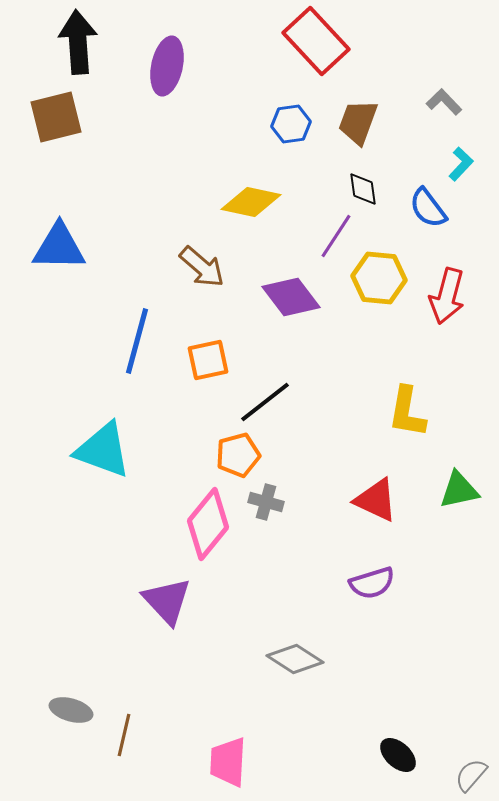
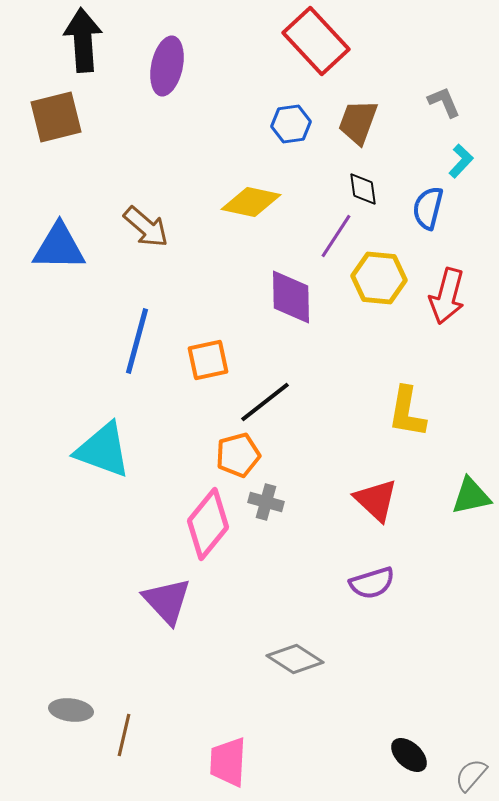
black arrow: moved 5 px right, 2 px up
gray L-shape: rotated 21 degrees clockwise
cyan L-shape: moved 3 px up
blue semicircle: rotated 51 degrees clockwise
brown arrow: moved 56 px left, 40 px up
purple diamond: rotated 36 degrees clockwise
green triangle: moved 12 px right, 6 px down
red triangle: rotated 18 degrees clockwise
gray ellipse: rotated 9 degrees counterclockwise
black ellipse: moved 11 px right
